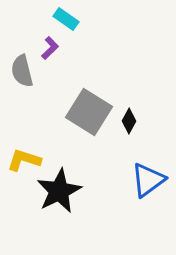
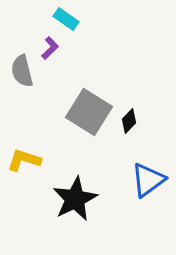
black diamond: rotated 15 degrees clockwise
black star: moved 16 px right, 8 px down
